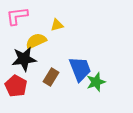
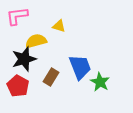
yellow triangle: moved 2 px right, 1 px down; rotated 32 degrees clockwise
yellow semicircle: rotated 10 degrees clockwise
black star: rotated 10 degrees counterclockwise
blue trapezoid: moved 2 px up
green star: moved 4 px right; rotated 24 degrees counterclockwise
red pentagon: moved 2 px right
